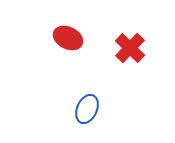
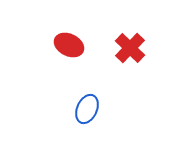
red ellipse: moved 1 px right, 7 px down
